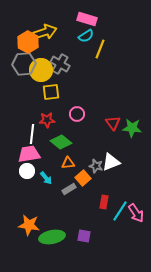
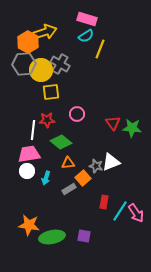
white line: moved 1 px right, 4 px up
cyan arrow: rotated 56 degrees clockwise
